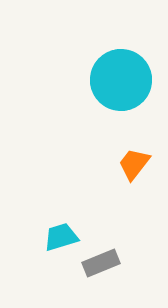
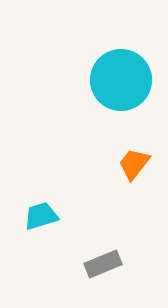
cyan trapezoid: moved 20 px left, 21 px up
gray rectangle: moved 2 px right, 1 px down
